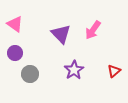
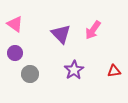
red triangle: rotated 32 degrees clockwise
